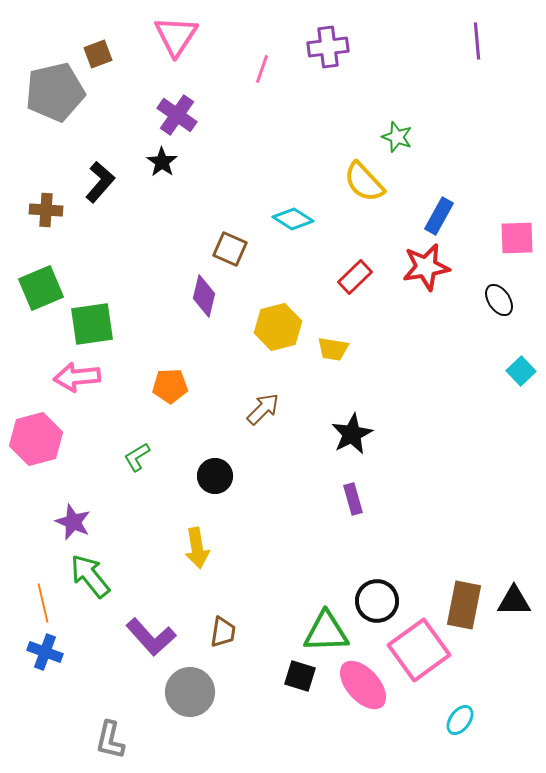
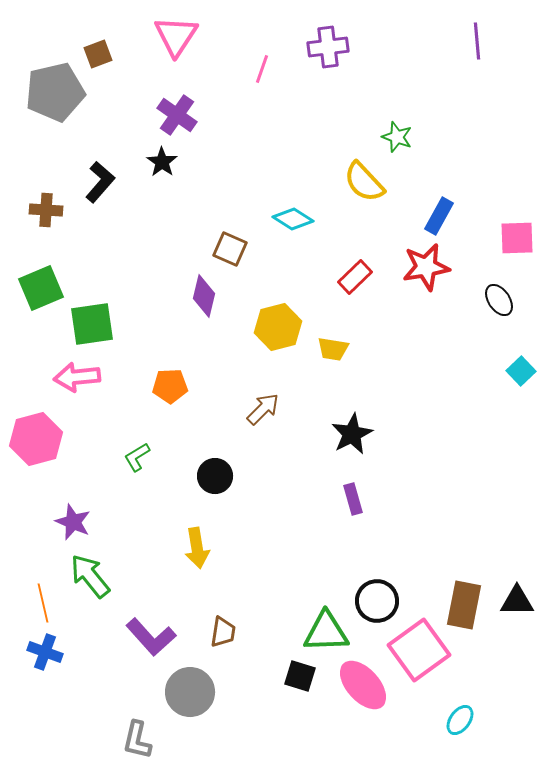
black triangle at (514, 601): moved 3 px right
gray L-shape at (110, 740): moved 27 px right
